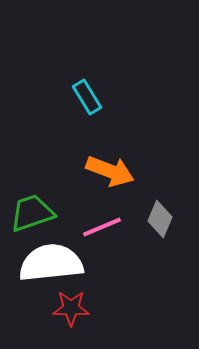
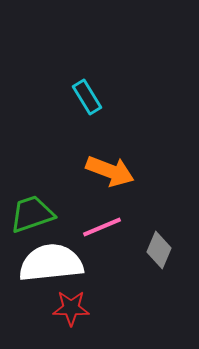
green trapezoid: moved 1 px down
gray diamond: moved 1 px left, 31 px down
